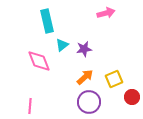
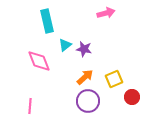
cyan triangle: moved 3 px right
purple star: rotated 21 degrees clockwise
purple circle: moved 1 px left, 1 px up
